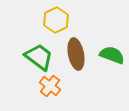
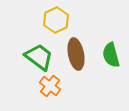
green semicircle: moved 1 px left; rotated 125 degrees counterclockwise
